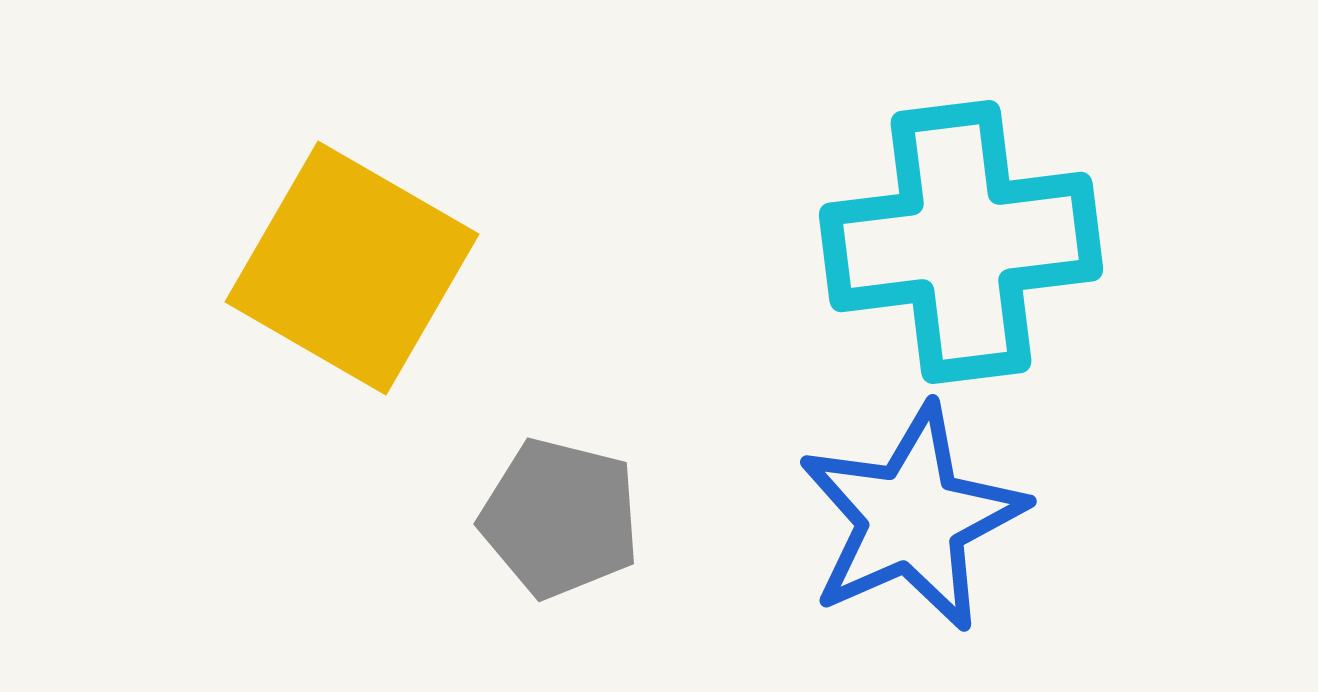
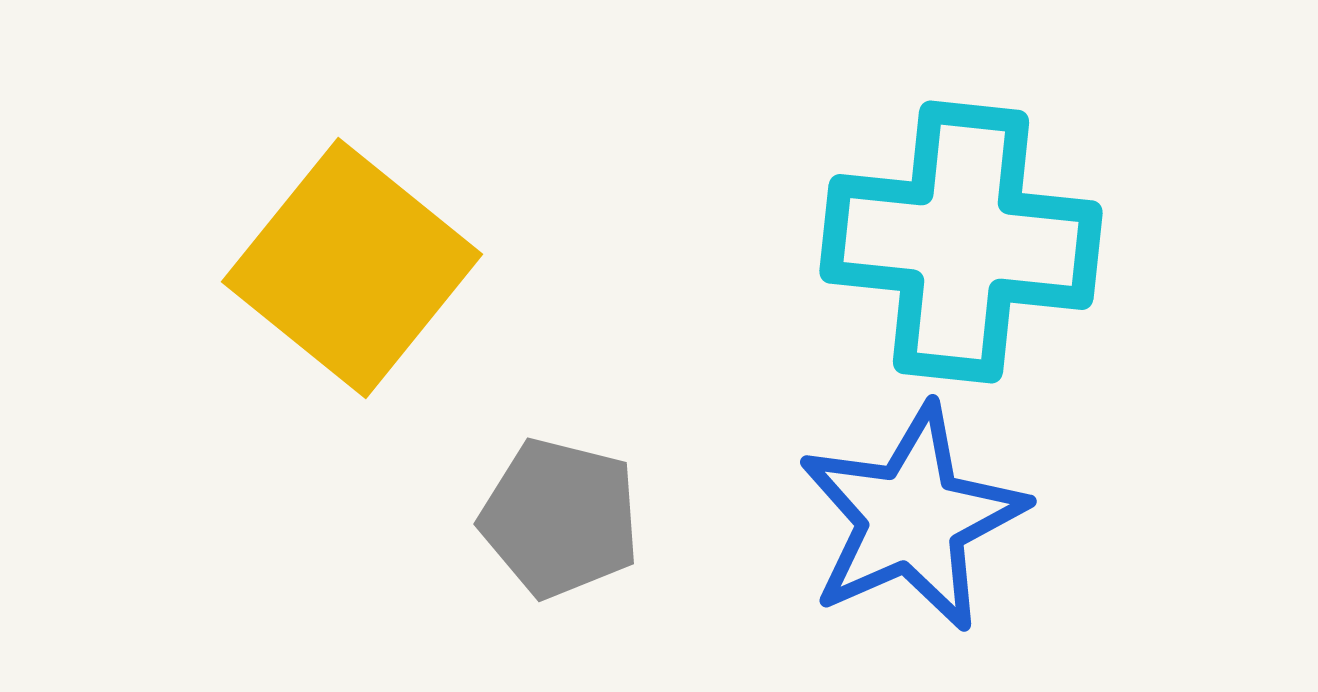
cyan cross: rotated 13 degrees clockwise
yellow square: rotated 9 degrees clockwise
